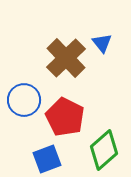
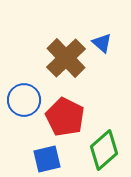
blue triangle: rotated 10 degrees counterclockwise
blue square: rotated 8 degrees clockwise
